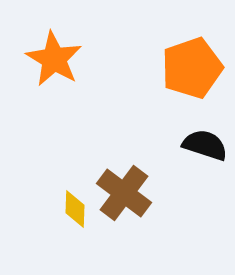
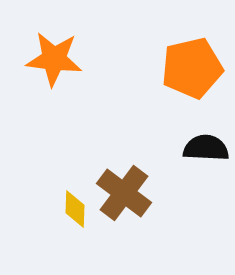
orange star: rotated 24 degrees counterclockwise
orange pentagon: rotated 6 degrees clockwise
black semicircle: moved 1 px right, 3 px down; rotated 15 degrees counterclockwise
